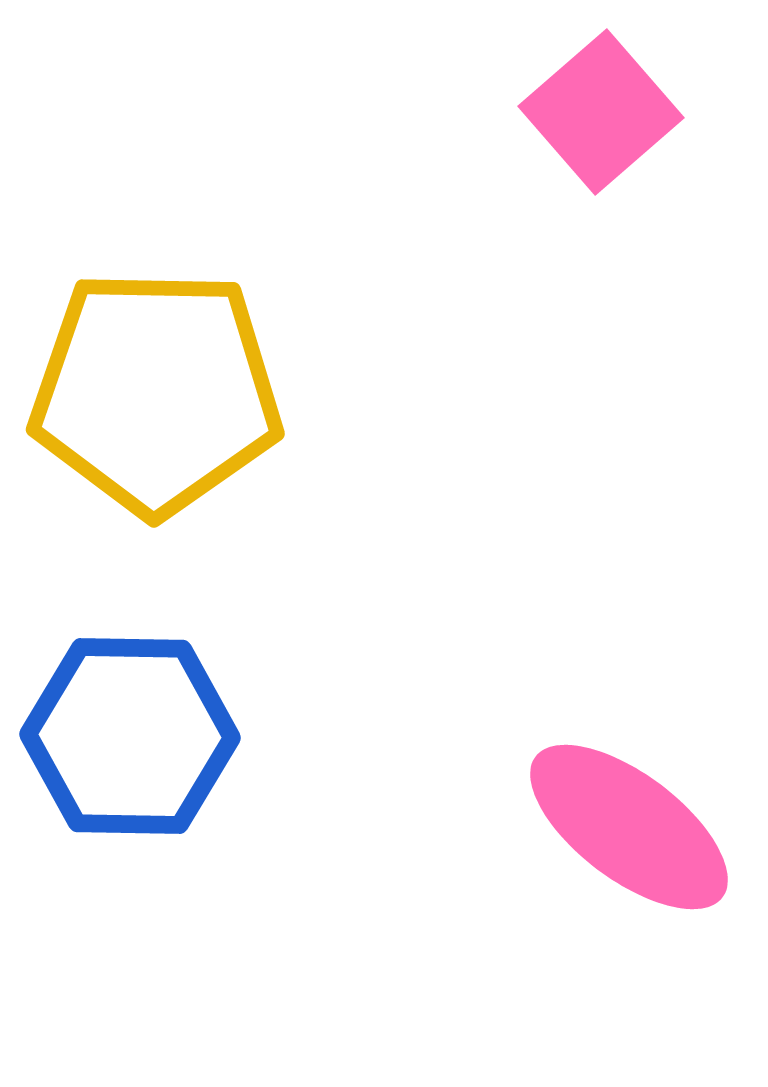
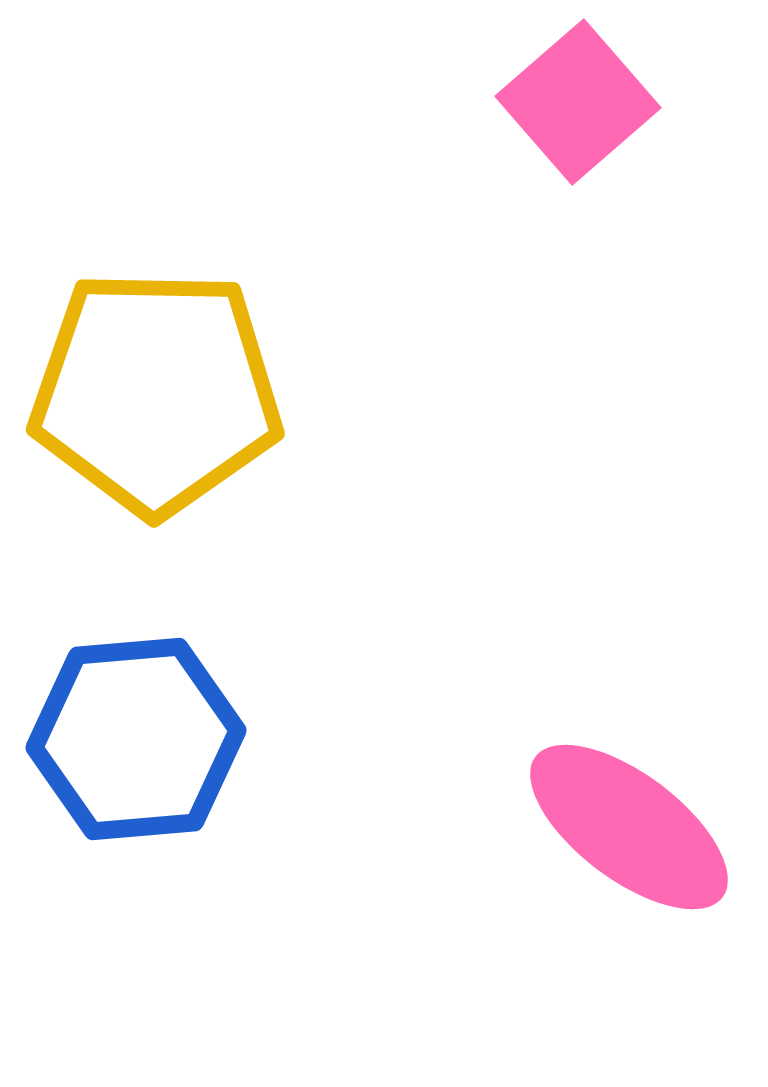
pink square: moved 23 px left, 10 px up
blue hexagon: moved 6 px right, 3 px down; rotated 6 degrees counterclockwise
